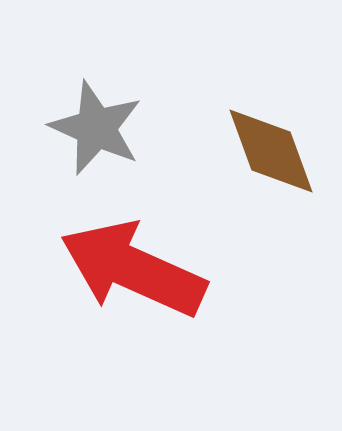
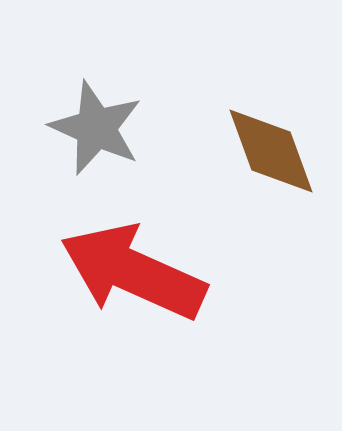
red arrow: moved 3 px down
